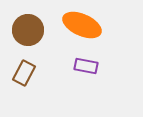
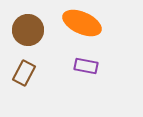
orange ellipse: moved 2 px up
